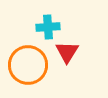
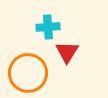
orange circle: moved 8 px down
